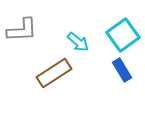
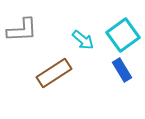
cyan arrow: moved 5 px right, 2 px up
